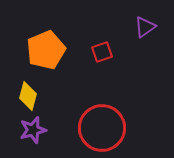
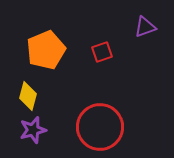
purple triangle: rotated 15 degrees clockwise
red circle: moved 2 px left, 1 px up
